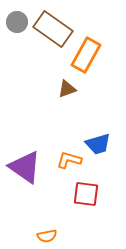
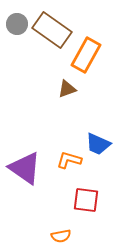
gray circle: moved 2 px down
brown rectangle: moved 1 px left, 1 px down
blue trapezoid: rotated 40 degrees clockwise
purple triangle: moved 1 px down
red square: moved 6 px down
orange semicircle: moved 14 px right
